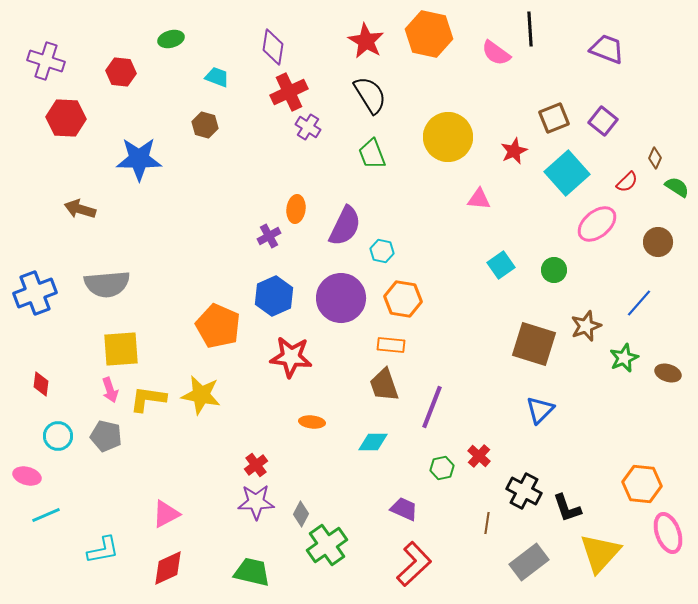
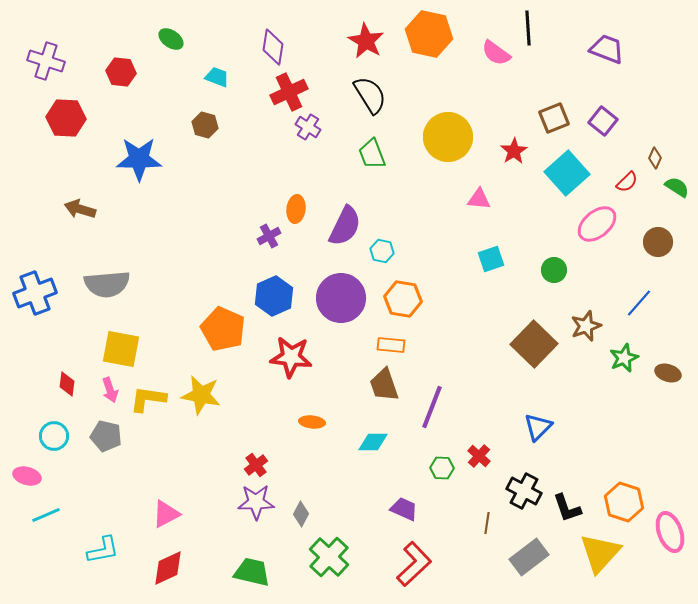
black line at (530, 29): moved 2 px left, 1 px up
green ellipse at (171, 39): rotated 50 degrees clockwise
red star at (514, 151): rotated 8 degrees counterclockwise
cyan square at (501, 265): moved 10 px left, 6 px up; rotated 16 degrees clockwise
orange pentagon at (218, 326): moved 5 px right, 3 px down
brown square at (534, 344): rotated 27 degrees clockwise
yellow square at (121, 349): rotated 15 degrees clockwise
red diamond at (41, 384): moved 26 px right
blue triangle at (540, 410): moved 2 px left, 17 px down
cyan circle at (58, 436): moved 4 px left
green hexagon at (442, 468): rotated 15 degrees clockwise
orange hexagon at (642, 484): moved 18 px left, 18 px down; rotated 12 degrees clockwise
pink ellipse at (668, 533): moved 2 px right, 1 px up
green cross at (327, 545): moved 2 px right, 12 px down; rotated 12 degrees counterclockwise
gray rectangle at (529, 562): moved 5 px up
